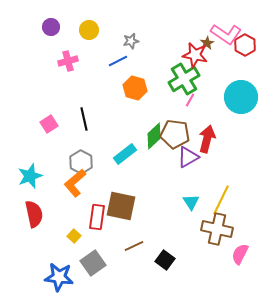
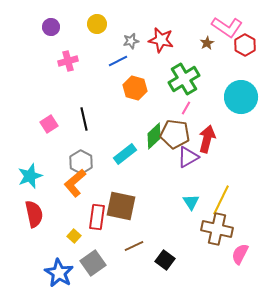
yellow circle: moved 8 px right, 6 px up
pink L-shape: moved 1 px right, 7 px up
red star: moved 34 px left, 15 px up
pink line: moved 4 px left, 8 px down
blue star: moved 4 px up; rotated 24 degrees clockwise
